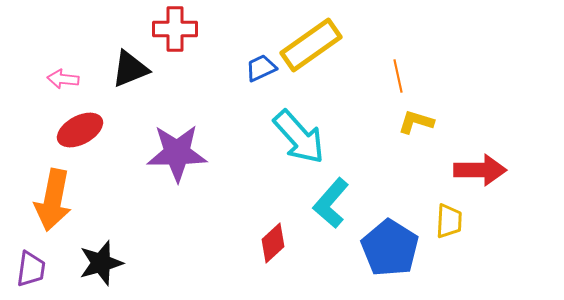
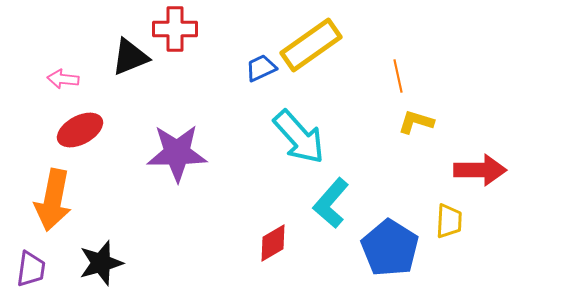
black triangle: moved 12 px up
red diamond: rotated 12 degrees clockwise
